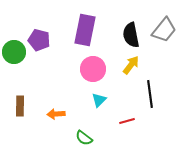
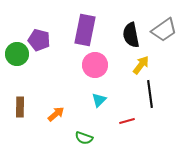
gray trapezoid: rotated 16 degrees clockwise
green circle: moved 3 px right, 2 px down
yellow arrow: moved 10 px right
pink circle: moved 2 px right, 4 px up
brown rectangle: moved 1 px down
orange arrow: rotated 144 degrees clockwise
green semicircle: rotated 18 degrees counterclockwise
